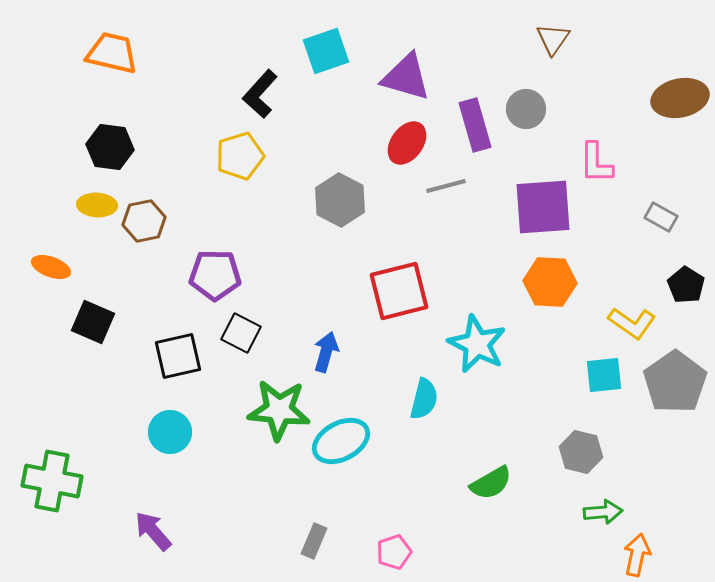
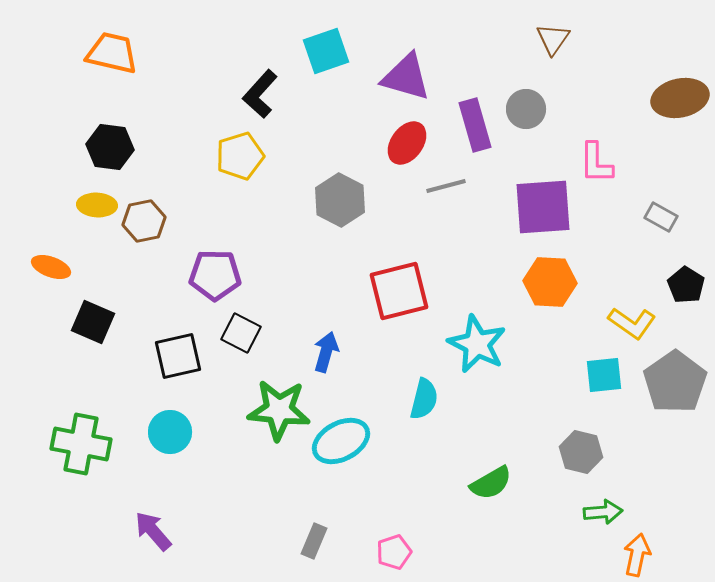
green cross at (52, 481): moved 29 px right, 37 px up
